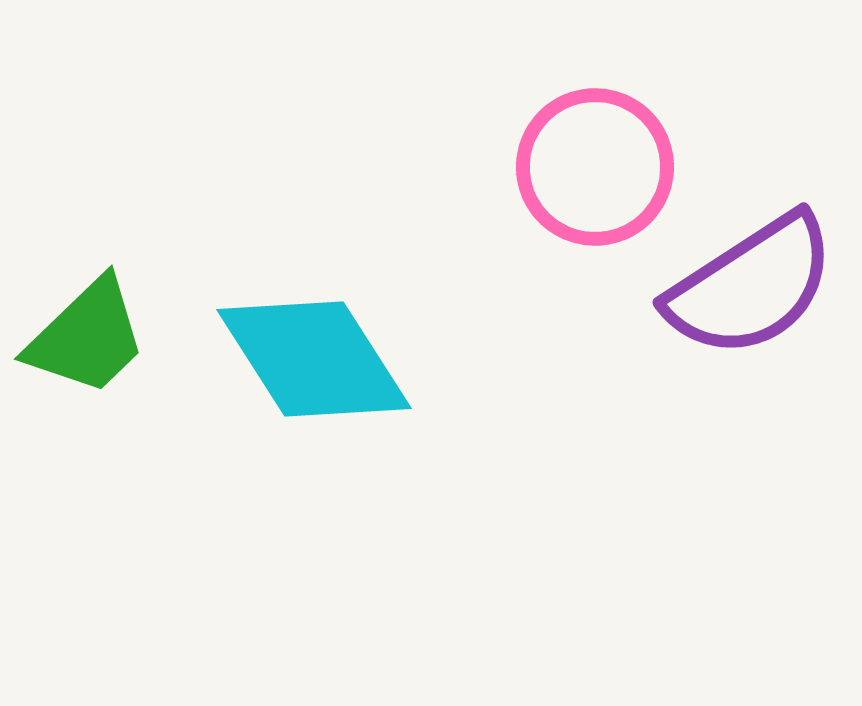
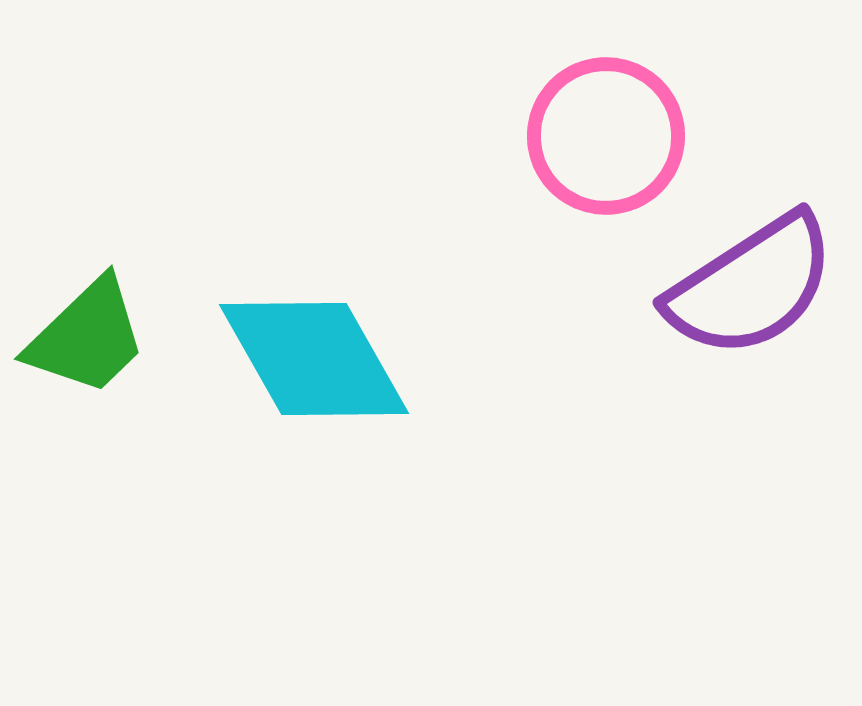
pink circle: moved 11 px right, 31 px up
cyan diamond: rotated 3 degrees clockwise
